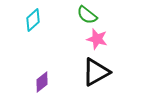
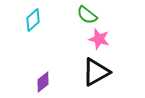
pink star: moved 2 px right
purple diamond: moved 1 px right
